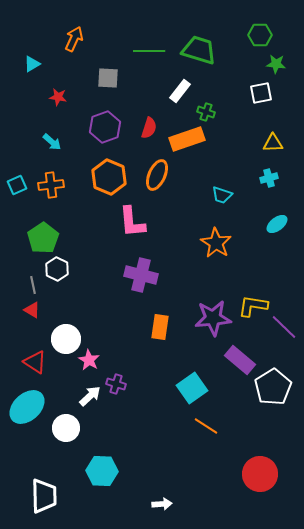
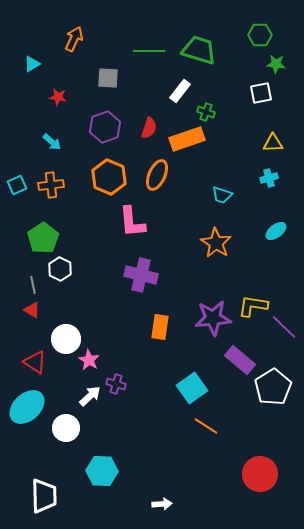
cyan ellipse at (277, 224): moved 1 px left, 7 px down
white hexagon at (57, 269): moved 3 px right
